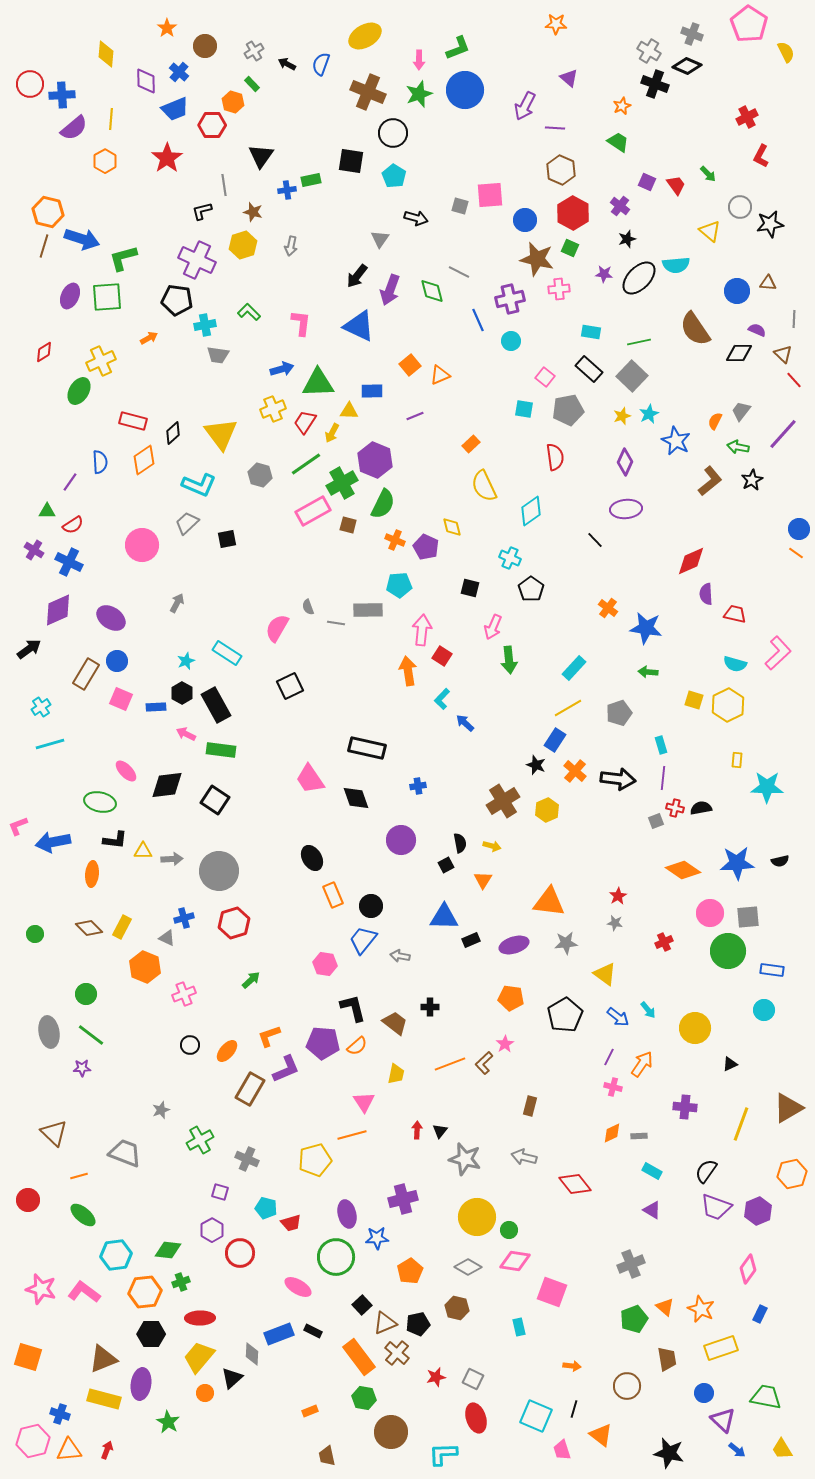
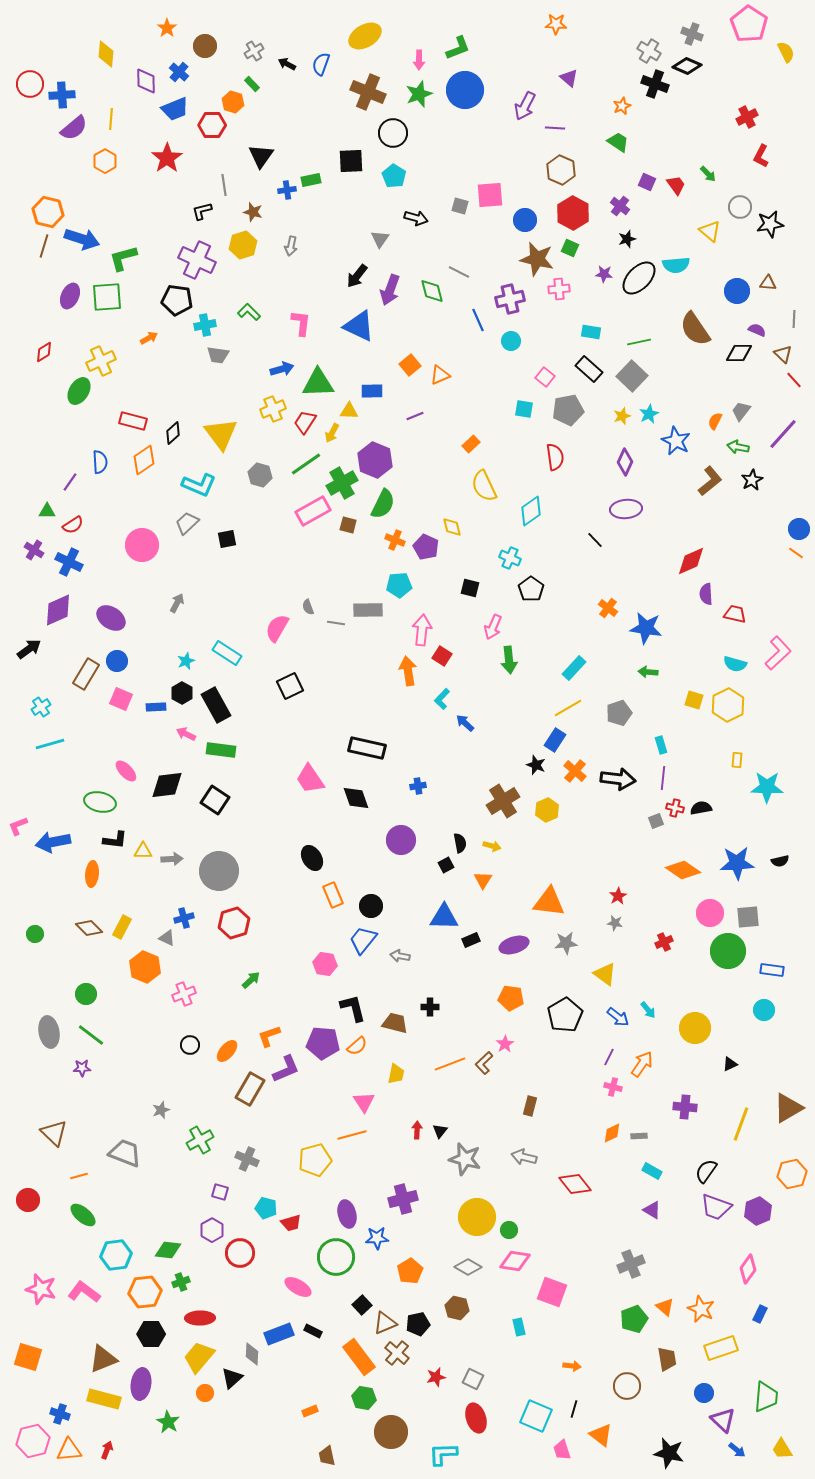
black square at (351, 161): rotated 12 degrees counterclockwise
brown trapezoid at (395, 1023): rotated 24 degrees counterclockwise
green trapezoid at (766, 1397): rotated 84 degrees clockwise
